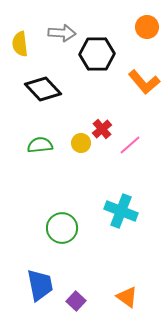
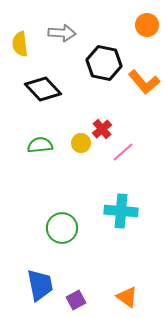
orange circle: moved 2 px up
black hexagon: moved 7 px right, 9 px down; rotated 12 degrees clockwise
pink line: moved 7 px left, 7 px down
cyan cross: rotated 16 degrees counterclockwise
purple square: moved 1 px up; rotated 18 degrees clockwise
